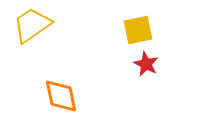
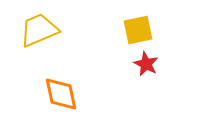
yellow trapezoid: moved 7 px right, 5 px down; rotated 12 degrees clockwise
orange diamond: moved 2 px up
